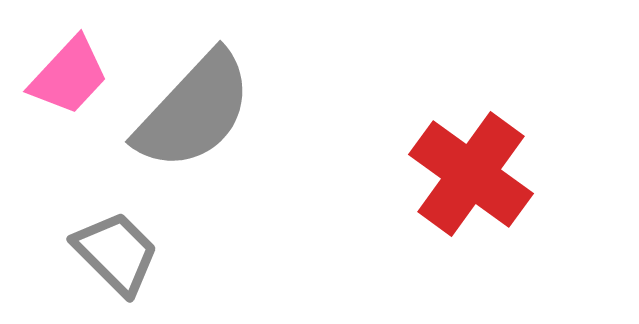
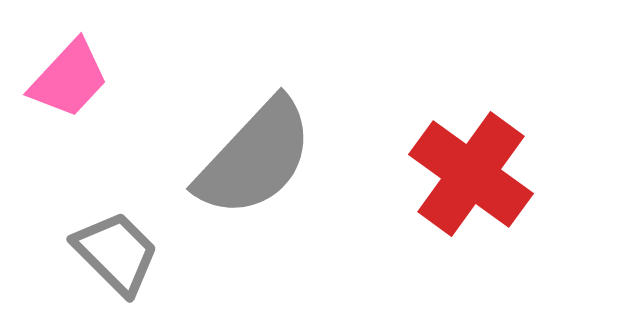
pink trapezoid: moved 3 px down
gray semicircle: moved 61 px right, 47 px down
